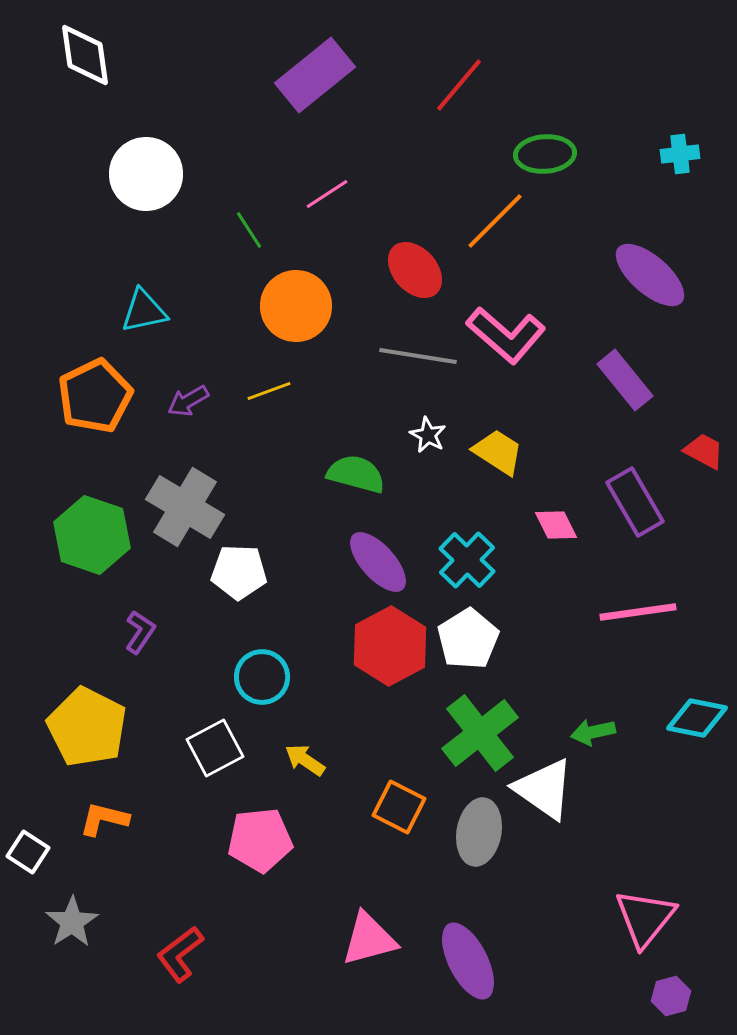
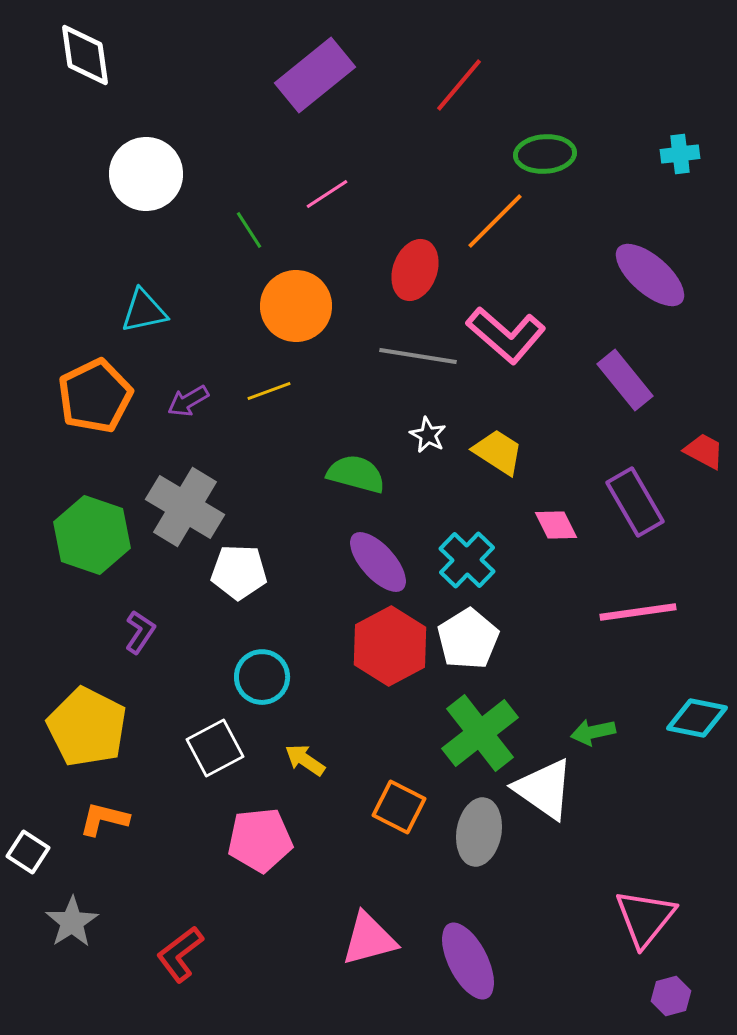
red ellipse at (415, 270): rotated 62 degrees clockwise
